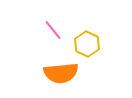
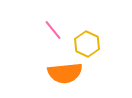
orange semicircle: moved 4 px right
